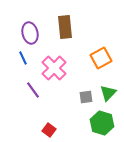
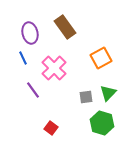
brown rectangle: rotated 30 degrees counterclockwise
red square: moved 2 px right, 2 px up
